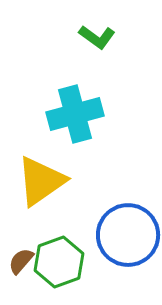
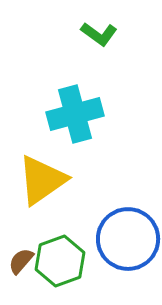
green L-shape: moved 2 px right, 3 px up
yellow triangle: moved 1 px right, 1 px up
blue circle: moved 4 px down
green hexagon: moved 1 px right, 1 px up
